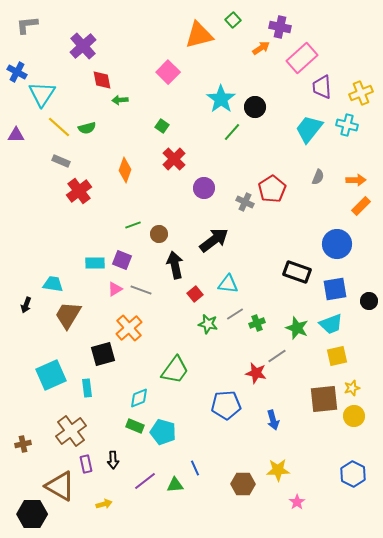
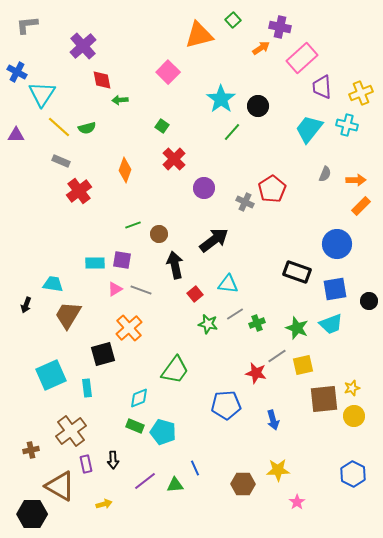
black circle at (255, 107): moved 3 px right, 1 px up
gray semicircle at (318, 177): moved 7 px right, 3 px up
purple square at (122, 260): rotated 12 degrees counterclockwise
yellow square at (337, 356): moved 34 px left, 9 px down
brown cross at (23, 444): moved 8 px right, 6 px down
